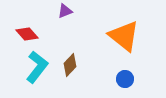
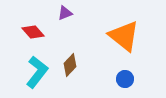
purple triangle: moved 2 px down
red diamond: moved 6 px right, 2 px up
cyan L-shape: moved 5 px down
